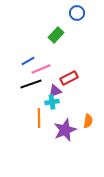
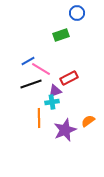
green rectangle: moved 5 px right; rotated 28 degrees clockwise
pink line: rotated 54 degrees clockwise
orange semicircle: rotated 136 degrees counterclockwise
